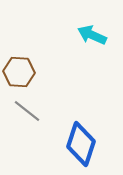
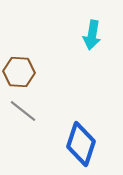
cyan arrow: rotated 104 degrees counterclockwise
gray line: moved 4 px left
